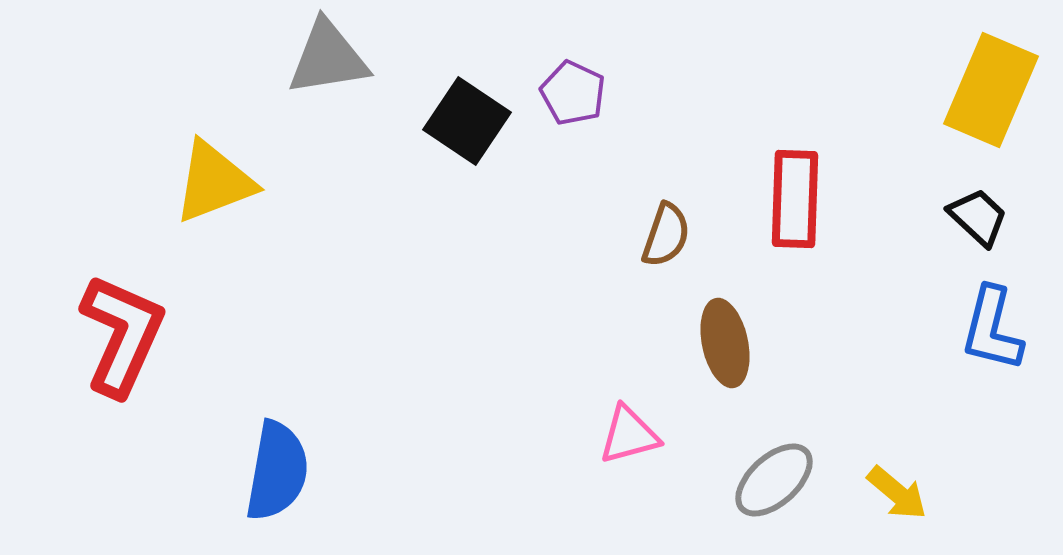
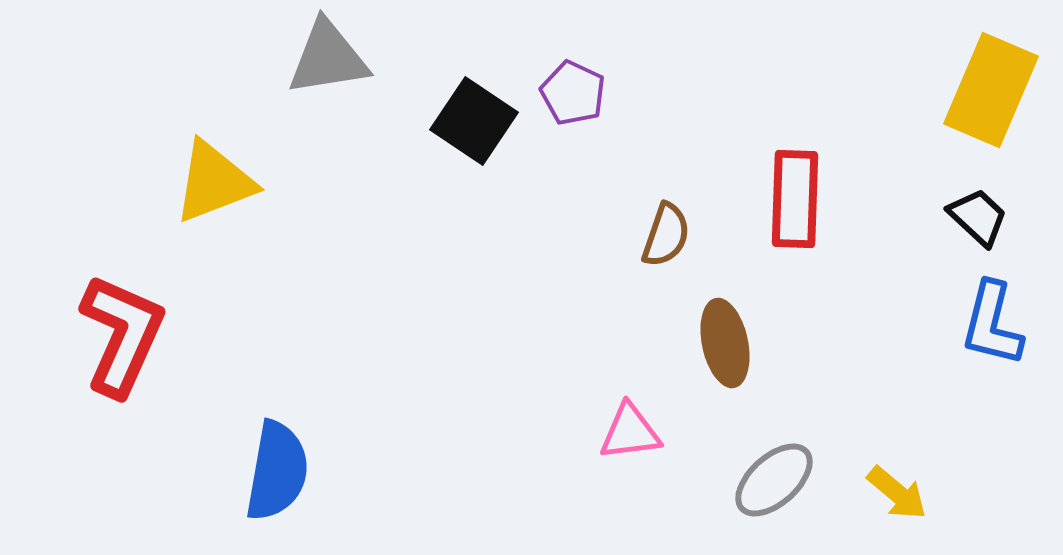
black square: moved 7 px right
blue L-shape: moved 5 px up
pink triangle: moved 1 px right, 3 px up; rotated 8 degrees clockwise
